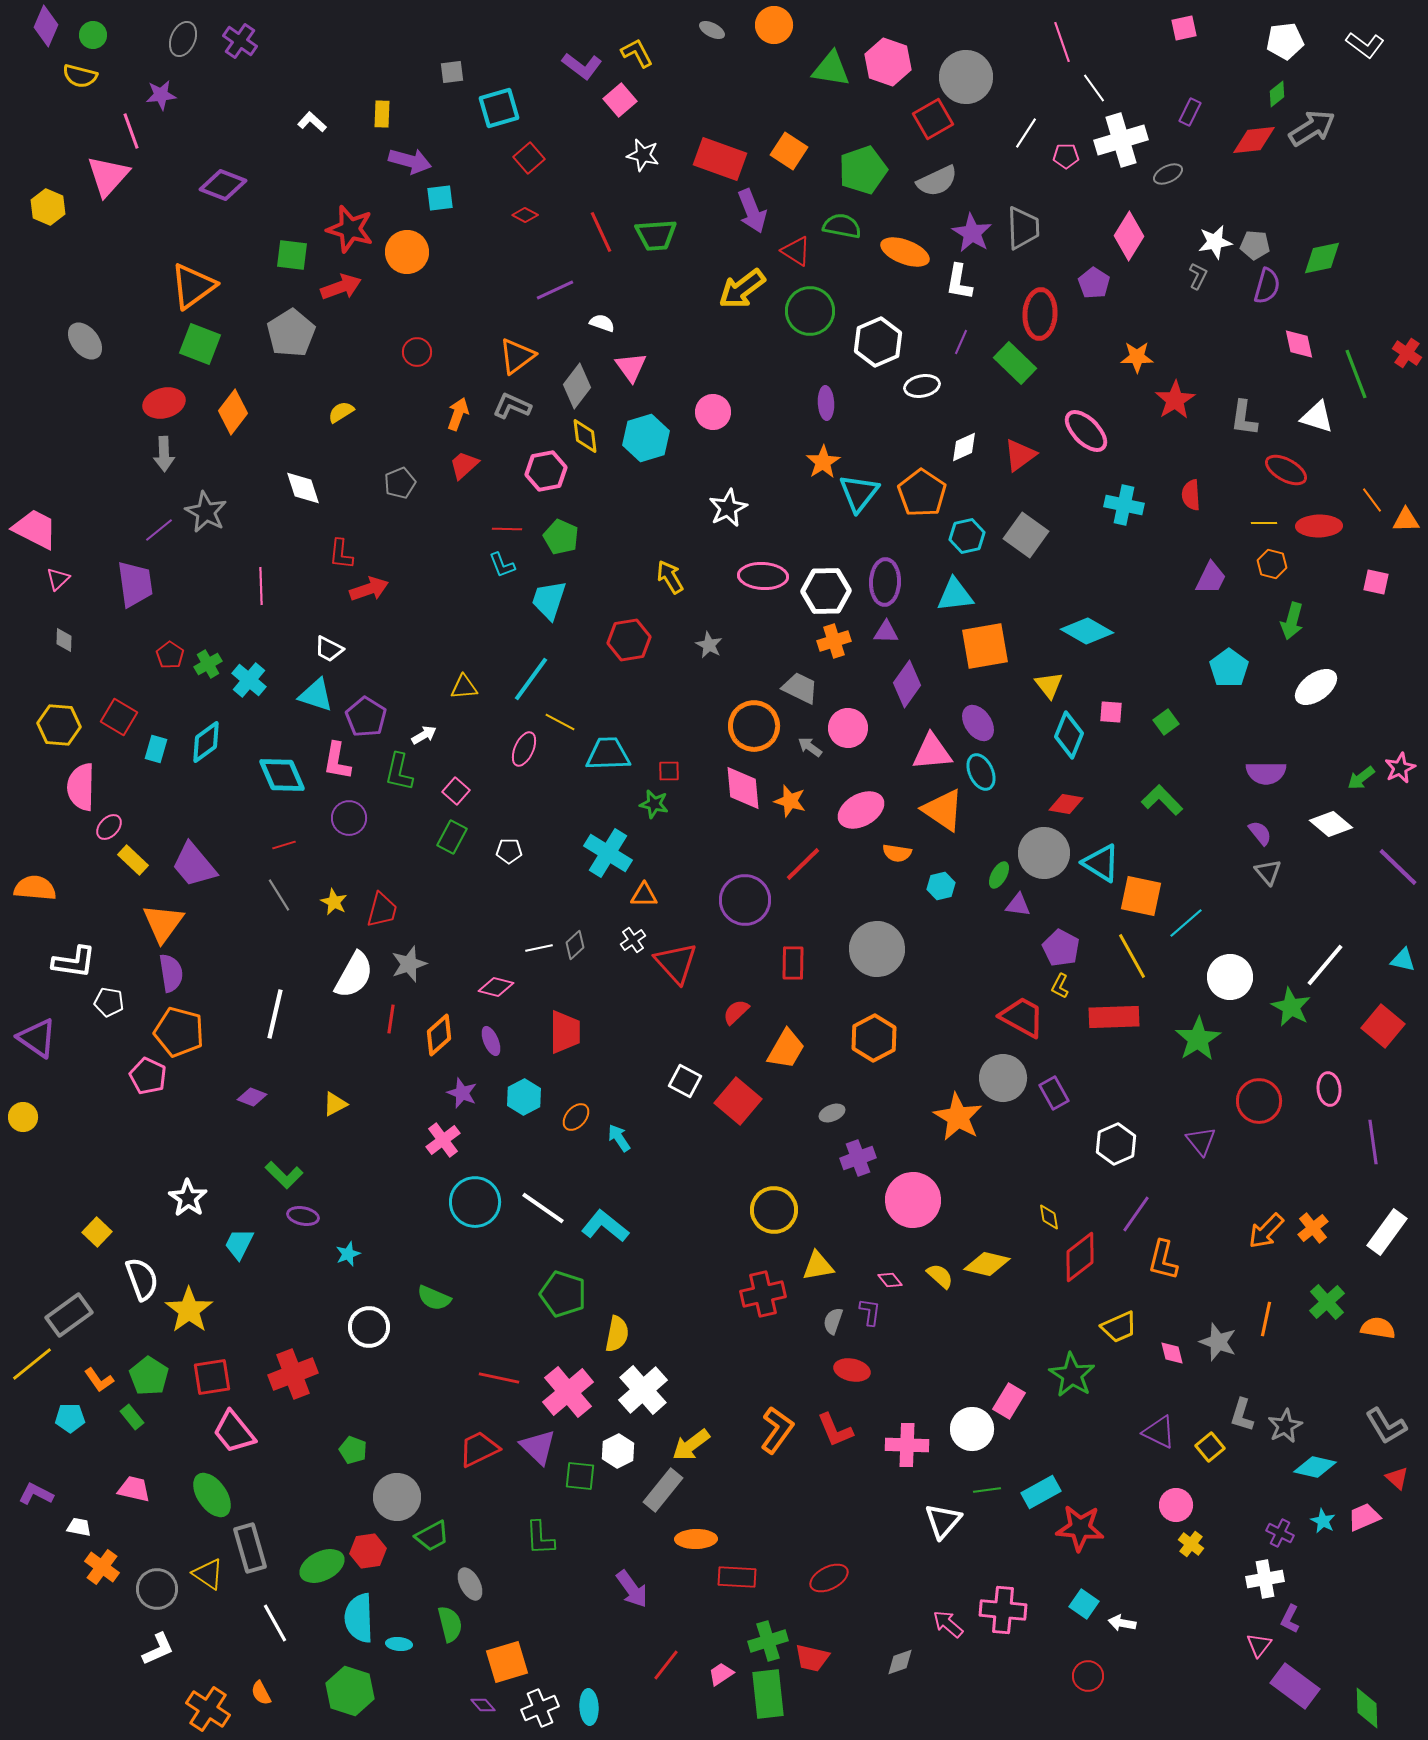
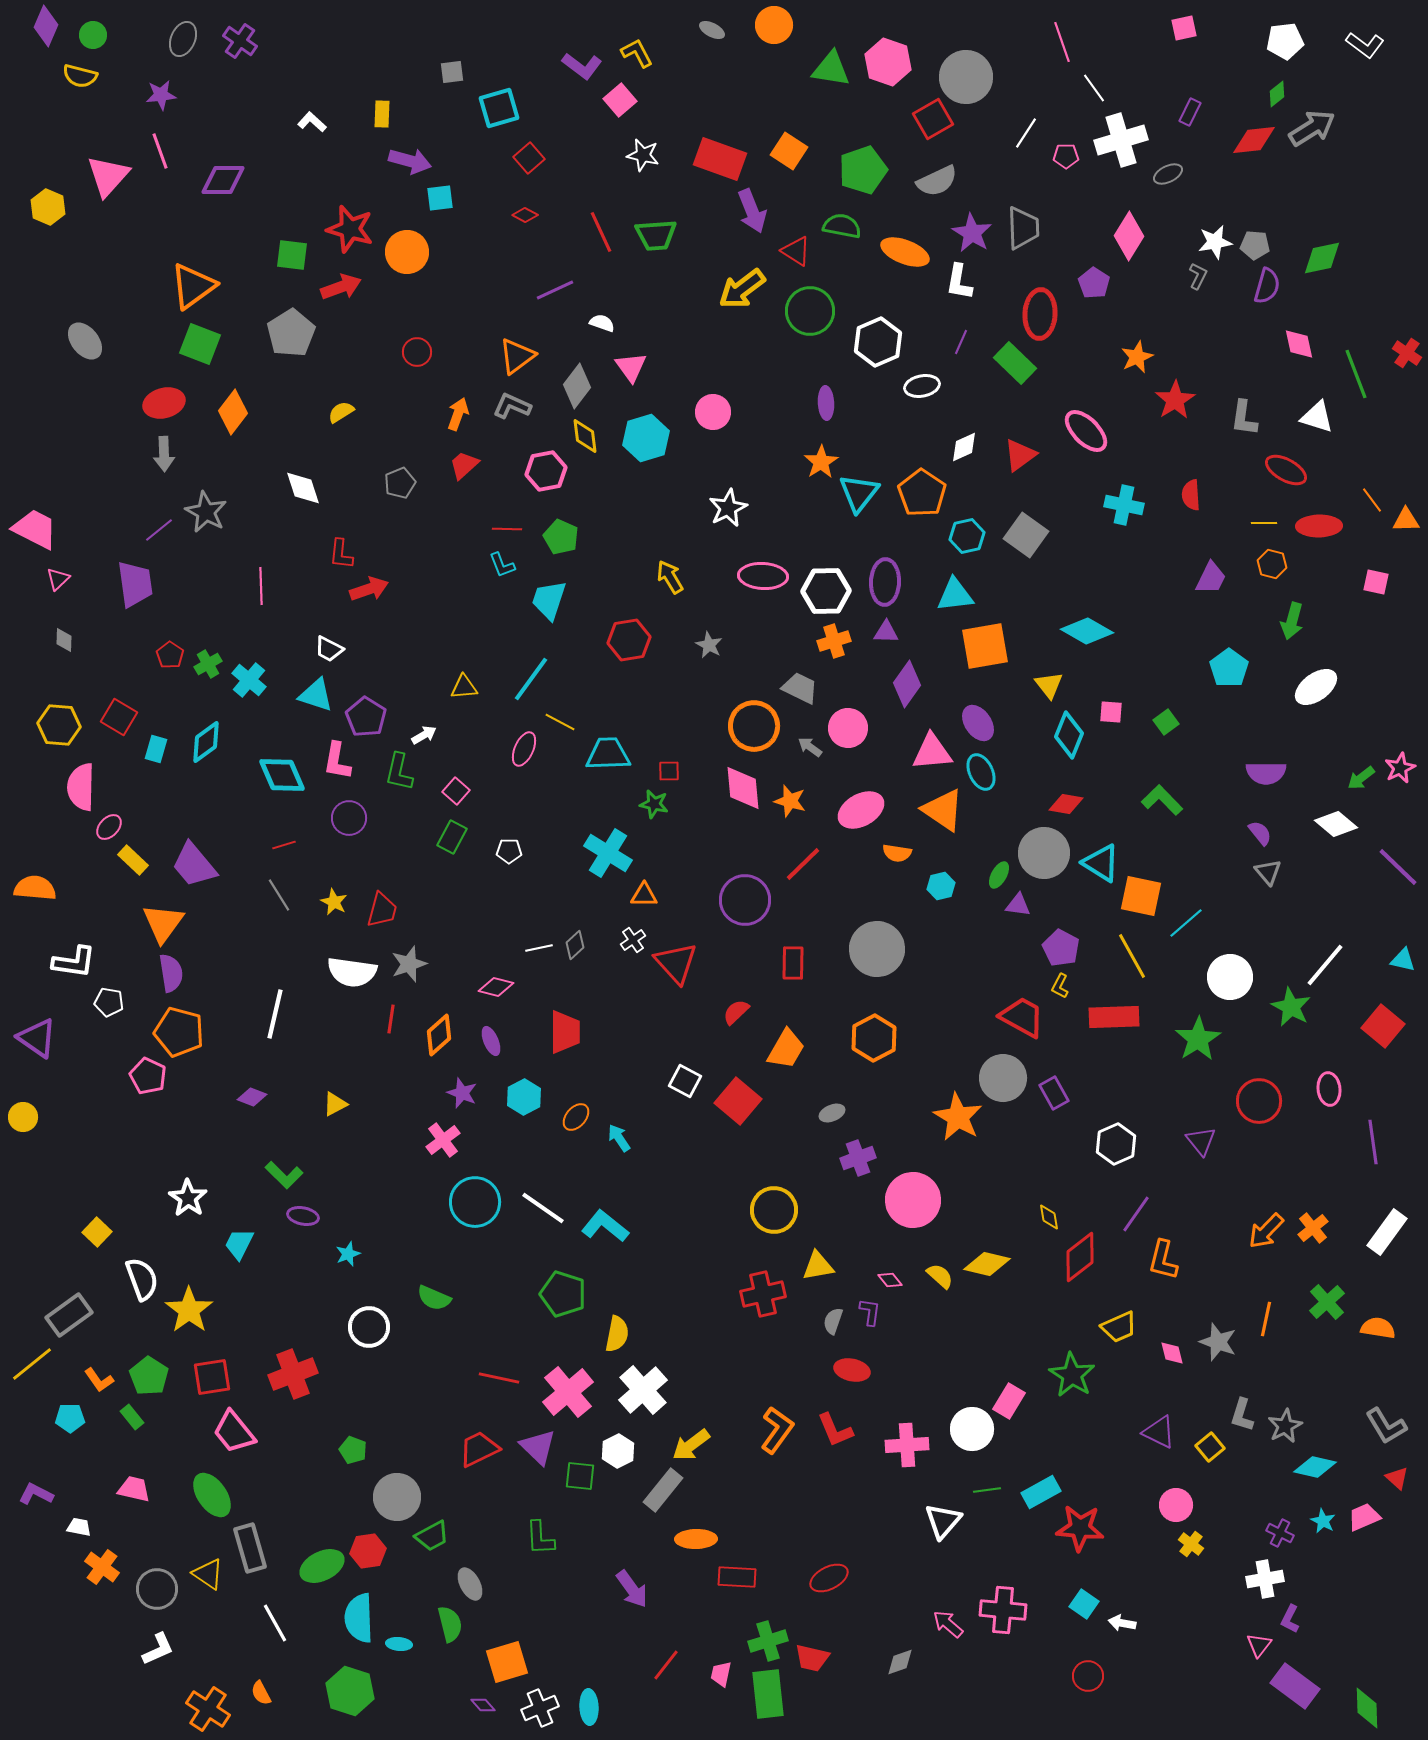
pink line at (131, 131): moved 29 px right, 20 px down
purple diamond at (223, 185): moved 5 px up; rotated 21 degrees counterclockwise
orange star at (1137, 357): rotated 24 degrees counterclockwise
orange star at (823, 462): moved 2 px left
white diamond at (1331, 824): moved 5 px right
white semicircle at (354, 975): moved 2 px left, 3 px up; rotated 69 degrees clockwise
pink cross at (907, 1445): rotated 6 degrees counterclockwise
pink trapezoid at (721, 1674): rotated 44 degrees counterclockwise
